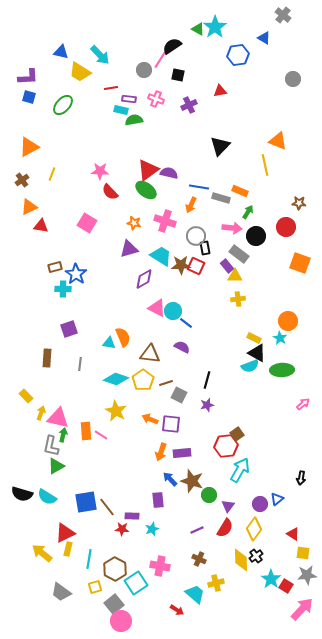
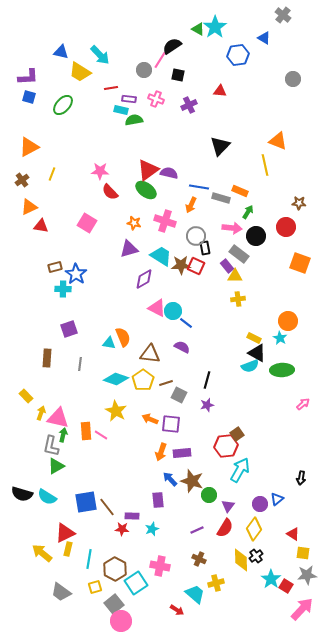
red triangle at (220, 91): rotated 16 degrees clockwise
